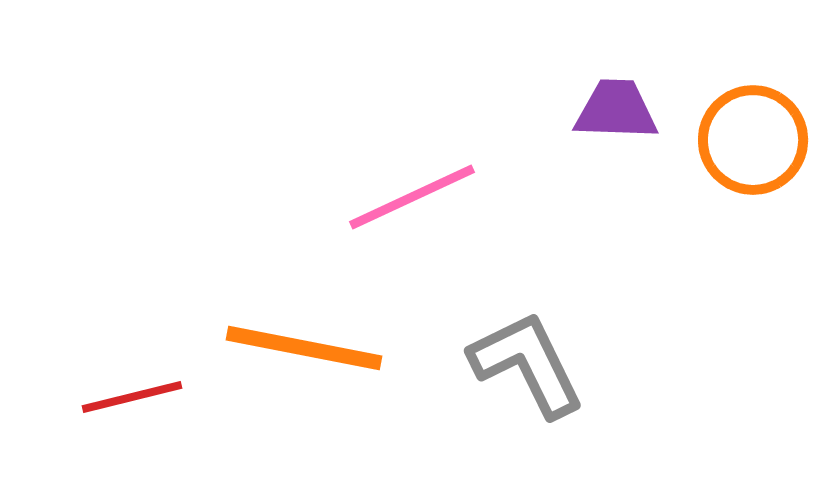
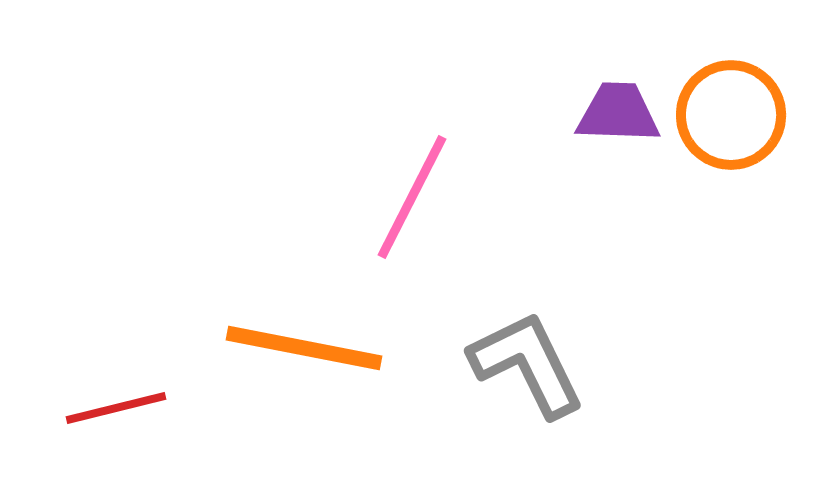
purple trapezoid: moved 2 px right, 3 px down
orange circle: moved 22 px left, 25 px up
pink line: rotated 38 degrees counterclockwise
red line: moved 16 px left, 11 px down
